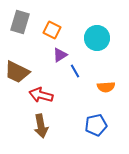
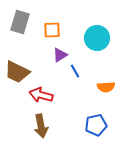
orange square: rotated 30 degrees counterclockwise
